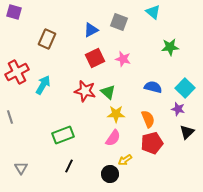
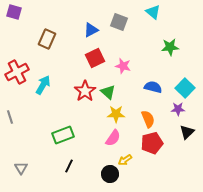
pink star: moved 7 px down
red star: rotated 25 degrees clockwise
purple star: rotated 16 degrees counterclockwise
